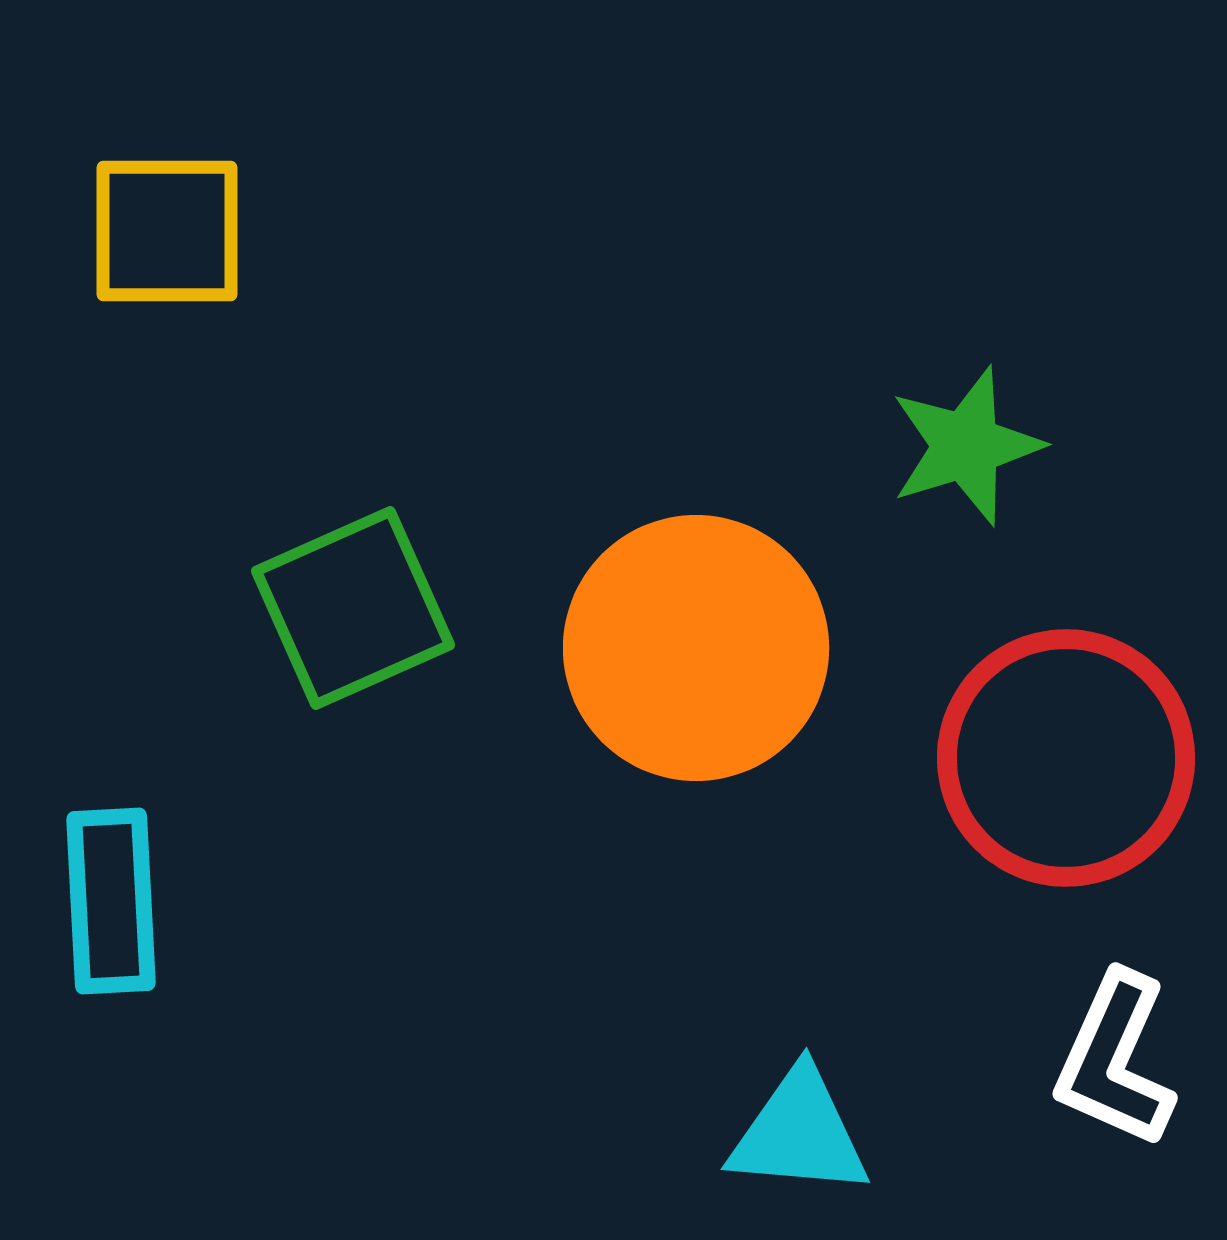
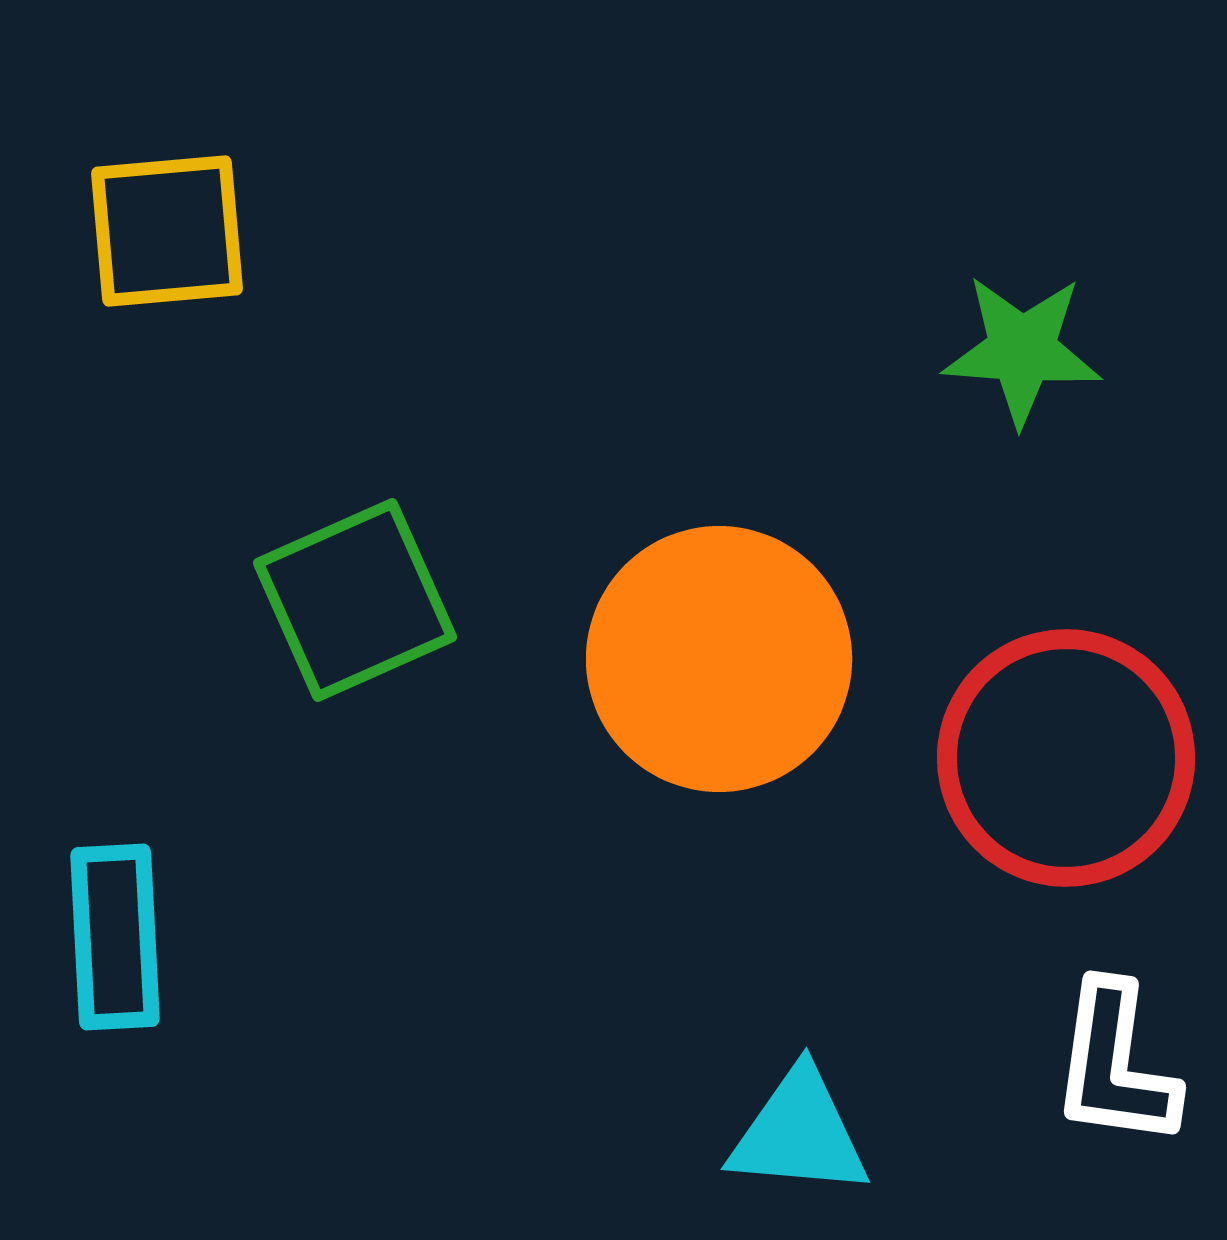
yellow square: rotated 5 degrees counterclockwise
green star: moved 56 px right, 96 px up; rotated 21 degrees clockwise
green square: moved 2 px right, 8 px up
orange circle: moved 23 px right, 11 px down
cyan rectangle: moved 4 px right, 36 px down
white L-shape: moved 5 px down; rotated 16 degrees counterclockwise
